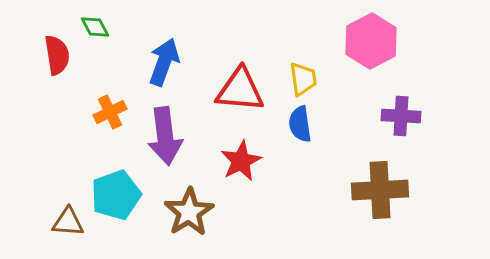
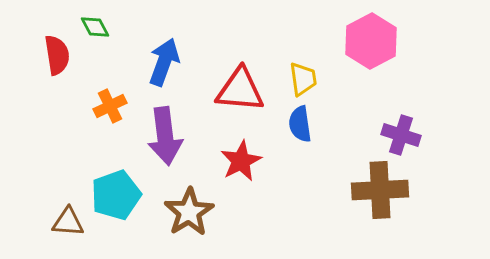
orange cross: moved 6 px up
purple cross: moved 19 px down; rotated 15 degrees clockwise
